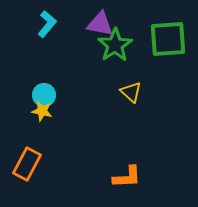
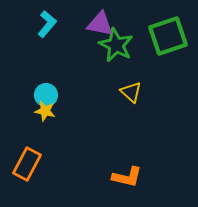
green square: moved 3 px up; rotated 15 degrees counterclockwise
green star: moved 1 px right; rotated 12 degrees counterclockwise
cyan circle: moved 2 px right
yellow star: moved 3 px right
orange L-shape: rotated 16 degrees clockwise
